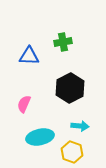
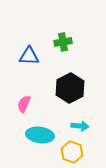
cyan ellipse: moved 2 px up; rotated 20 degrees clockwise
